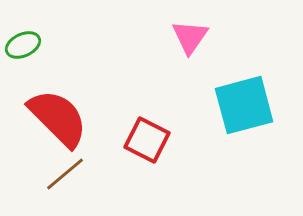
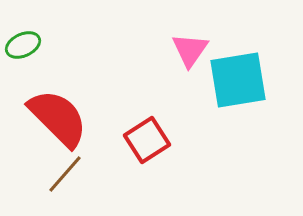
pink triangle: moved 13 px down
cyan square: moved 6 px left, 25 px up; rotated 6 degrees clockwise
red square: rotated 30 degrees clockwise
brown line: rotated 9 degrees counterclockwise
